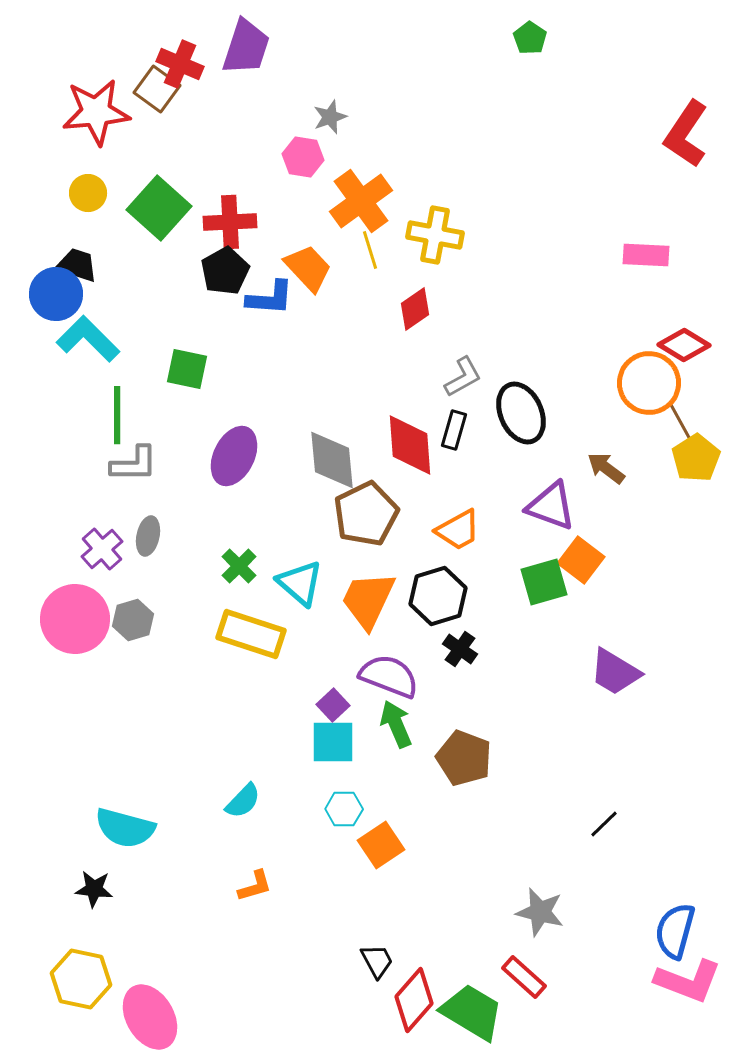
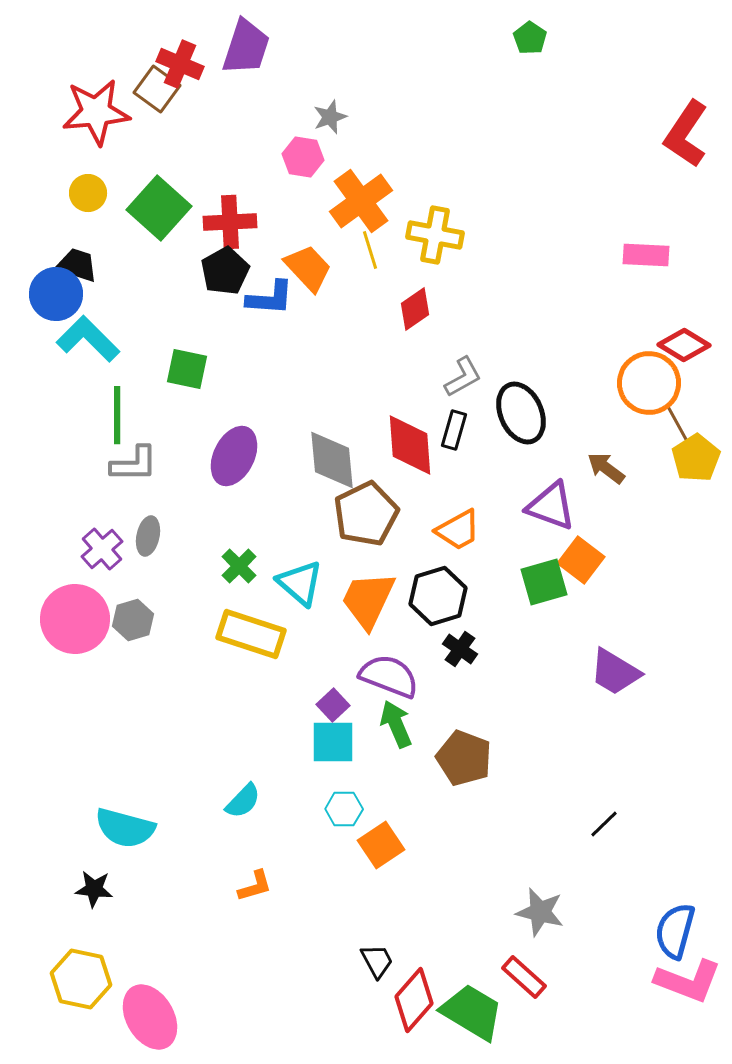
brown line at (681, 423): moved 4 px left
